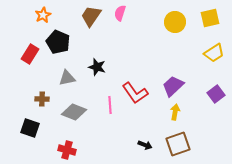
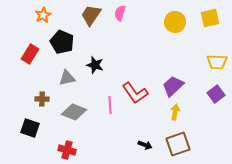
brown trapezoid: moved 1 px up
black pentagon: moved 4 px right
yellow trapezoid: moved 3 px right, 9 px down; rotated 35 degrees clockwise
black star: moved 2 px left, 2 px up
